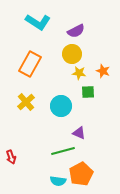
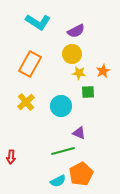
orange star: rotated 24 degrees clockwise
red arrow: rotated 24 degrees clockwise
cyan semicircle: rotated 35 degrees counterclockwise
